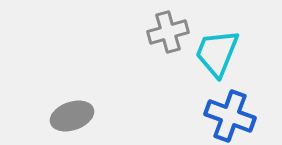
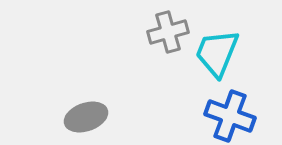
gray ellipse: moved 14 px right, 1 px down
